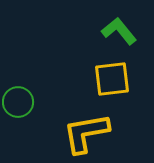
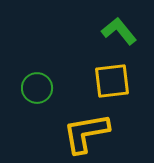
yellow square: moved 2 px down
green circle: moved 19 px right, 14 px up
